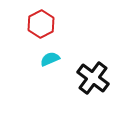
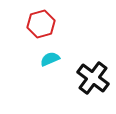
red hexagon: rotated 12 degrees clockwise
